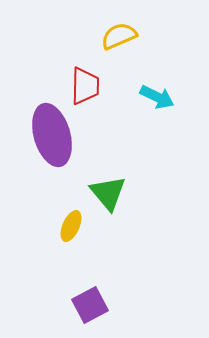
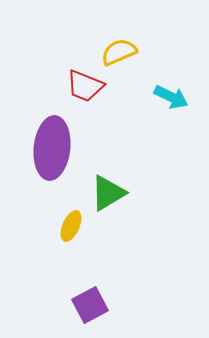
yellow semicircle: moved 16 px down
red trapezoid: rotated 111 degrees clockwise
cyan arrow: moved 14 px right
purple ellipse: moved 13 px down; rotated 22 degrees clockwise
green triangle: rotated 39 degrees clockwise
